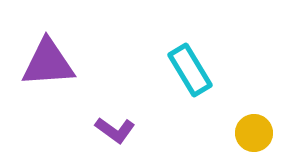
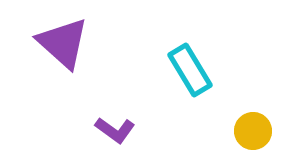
purple triangle: moved 15 px right, 20 px up; rotated 46 degrees clockwise
yellow circle: moved 1 px left, 2 px up
